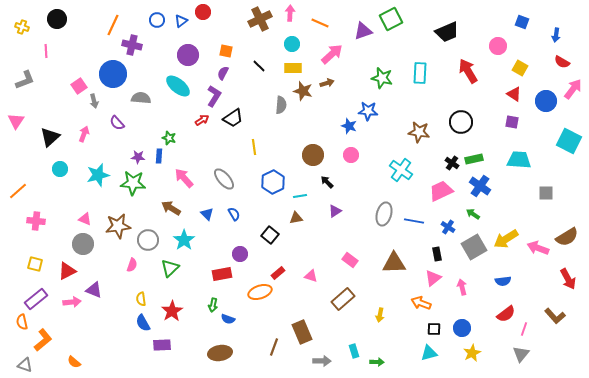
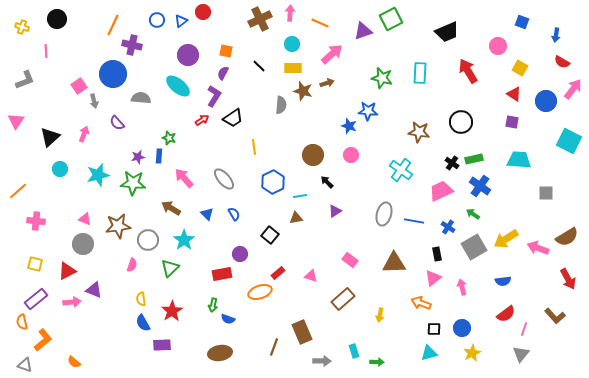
purple star at (138, 157): rotated 16 degrees counterclockwise
